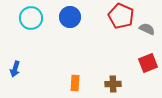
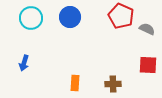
red square: moved 2 px down; rotated 24 degrees clockwise
blue arrow: moved 9 px right, 6 px up
